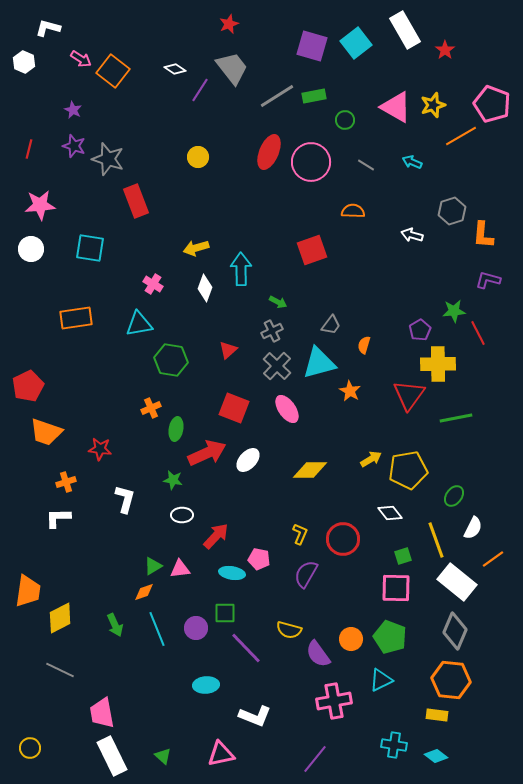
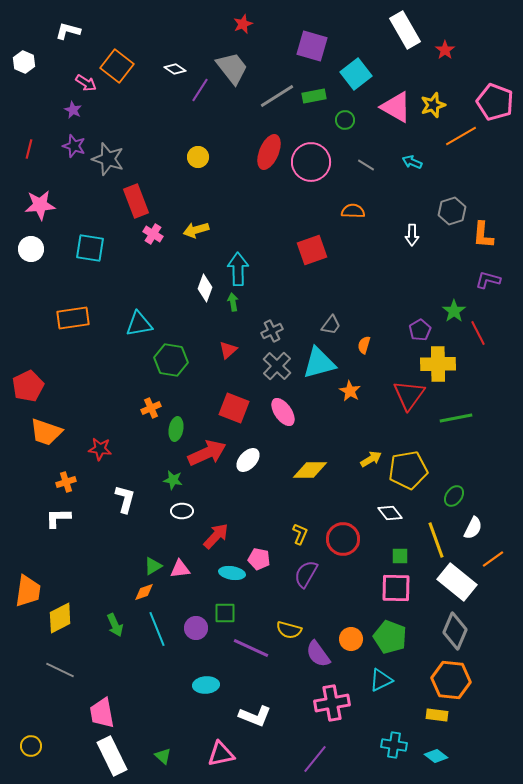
red star at (229, 24): moved 14 px right
white L-shape at (48, 28): moved 20 px right, 3 px down
cyan square at (356, 43): moved 31 px down
pink arrow at (81, 59): moved 5 px right, 24 px down
orange square at (113, 71): moved 4 px right, 5 px up
pink pentagon at (492, 104): moved 3 px right, 2 px up
white arrow at (412, 235): rotated 105 degrees counterclockwise
yellow arrow at (196, 248): moved 18 px up
cyan arrow at (241, 269): moved 3 px left
pink cross at (153, 284): moved 50 px up
green arrow at (278, 302): moved 45 px left; rotated 126 degrees counterclockwise
green star at (454, 311): rotated 30 degrees counterclockwise
orange rectangle at (76, 318): moved 3 px left
pink ellipse at (287, 409): moved 4 px left, 3 px down
white ellipse at (182, 515): moved 4 px up
green square at (403, 556): moved 3 px left; rotated 18 degrees clockwise
purple line at (246, 648): moved 5 px right; rotated 21 degrees counterclockwise
pink cross at (334, 701): moved 2 px left, 2 px down
yellow circle at (30, 748): moved 1 px right, 2 px up
